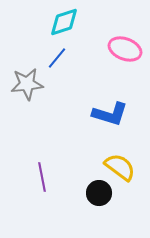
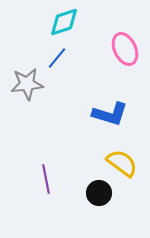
pink ellipse: rotated 44 degrees clockwise
yellow semicircle: moved 2 px right, 4 px up
purple line: moved 4 px right, 2 px down
